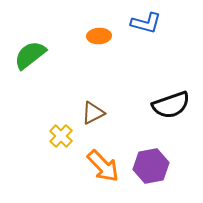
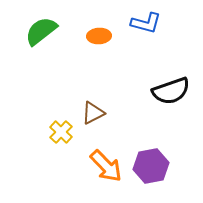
green semicircle: moved 11 px right, 24 px up
black semicircle: moved 14 px up
yellow cross: moved 4 px up
orange arrow: moved 3 px right
